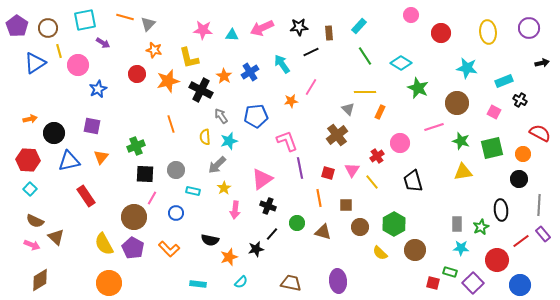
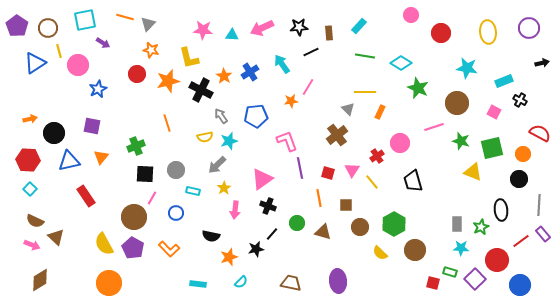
orange star at (154, 50): moved 3 px left
green line at (365, 56): rotated 48 degrees counterclockwise
pink line at (311, 87): moved 3 px left
orange line at (171, 124): moved 4 px left, 1 px up
yellow semicircle at (205, 137): rotated 98 degrees counterclockwise
yellow triangle at (463, 172): moved 10 px right; rotated 30 degrees clockwise
black semicircle at (210, 240): moved 1 px right, 4 px up
purple square at (473, 283): moved 2 px right, 4 px up
